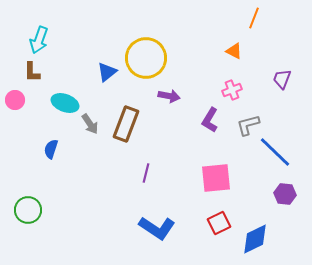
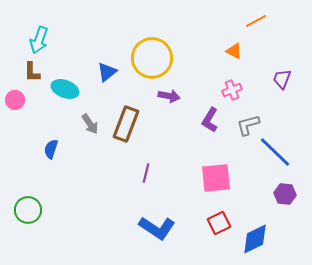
orange line: moved 2 px right, 3 px down; rotated 40 degrees clockwise
yellow circle: moved 6 px right
cyan ellipse: moved 14 px up
